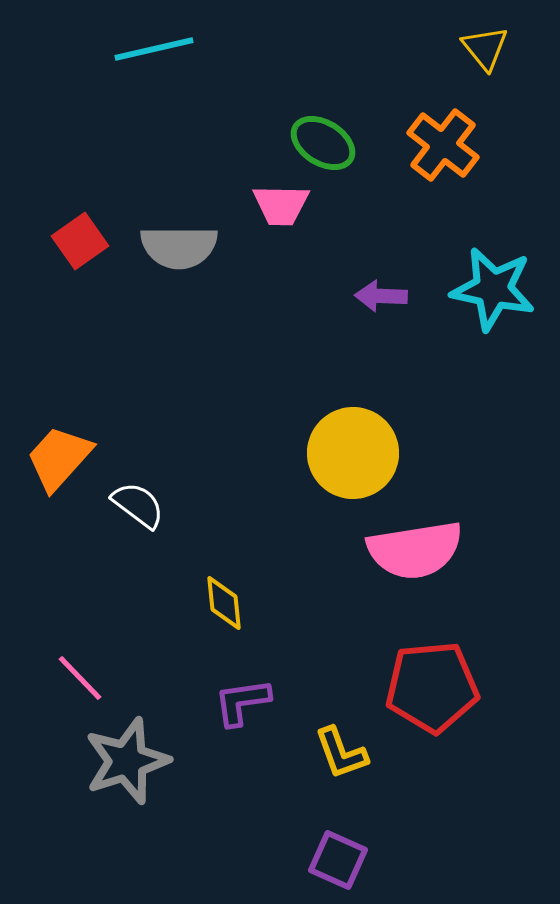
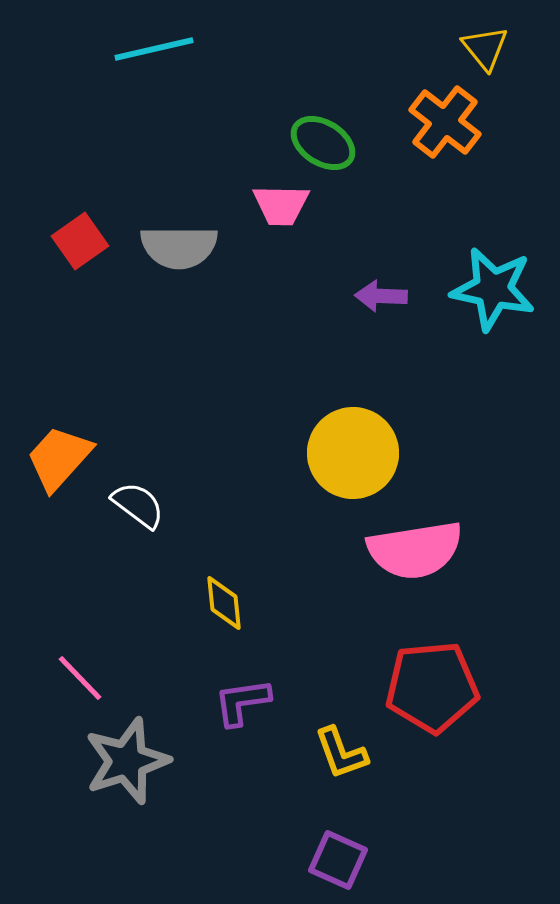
orange cross: moved 2 px right, 23 px up
